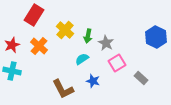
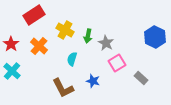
red rectangle: rotated 25 degrees clockwise
yellow cross: rotated 12 degrees counterclockwise
blue hexagon: moved 1 px left
red star: moved 1 px left, 1 px up; rotated 14 degrees counterclockwise
cyan semicircle: moved 10 px left; rotated 40 degrees counterclockwise
cyan cross: rotated 30 degrees clockwise
brown L-shape: moved 1 px up
